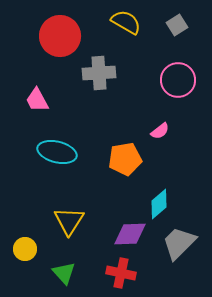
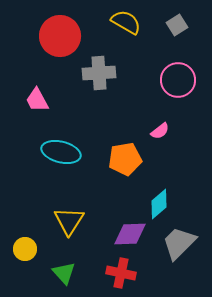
cyan ellipse: moved 4 px right
